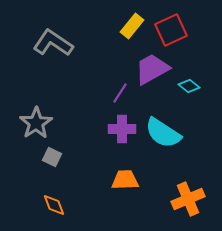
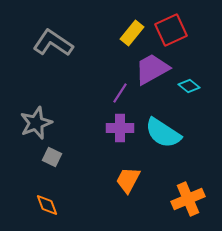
yellow rectangle: moved 7 px down
gray star: rotated 12 degrees clockwise
purple cross: moved 2 px left, 1 px up
orange trapezoid: moved 3 px right; rotated 60 degrees counterclockwise
orange diamond: moved 7 px left
